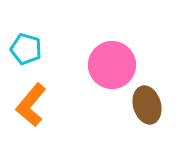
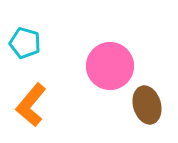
cyan pentagon: moved 1 px left, 6 px up
pink circle: moved 2 px left, 1 px down
